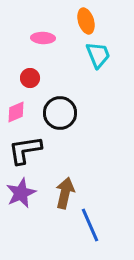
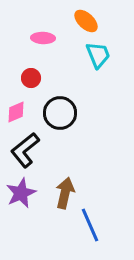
orange ellipse: rotated 30 degrees counterclockwise
red circle: moved 1 px right
black L-shape: rotated 30 degrees counterclockwise
